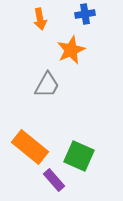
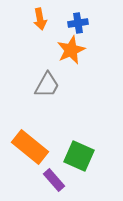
blue cross: moved 7 px left, 9 px down
